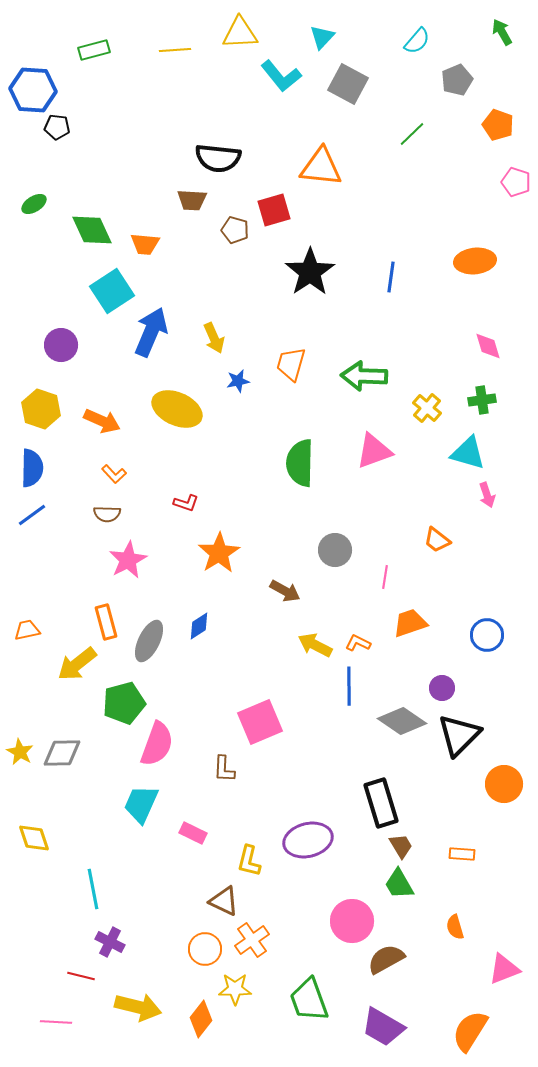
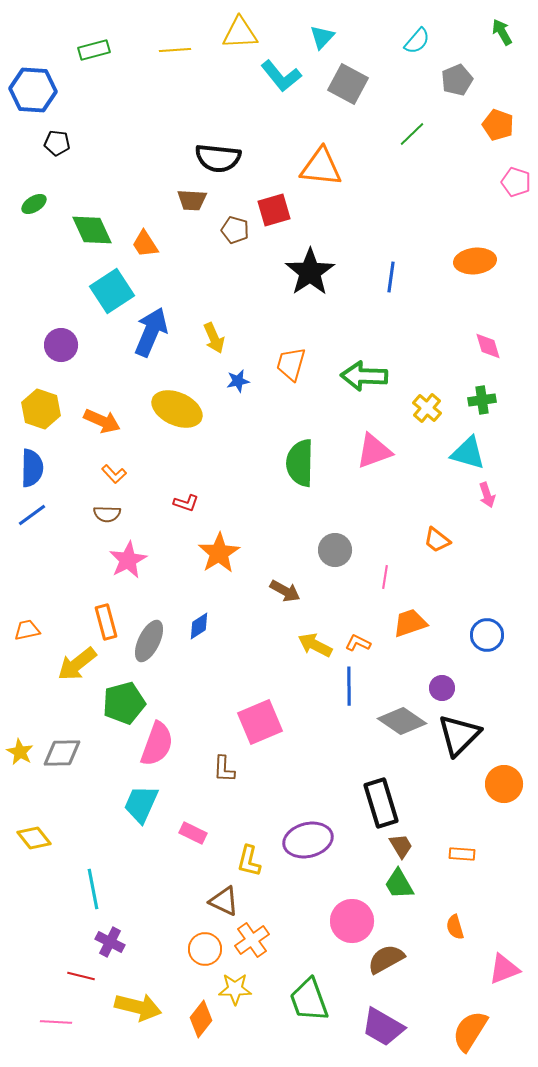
black pentagon at (57, 127): moved 16 px down
orange trapezoid at (145, 244): rotated 52 degrees clockwise
yellow diamond at (34, 838): rotated 20 degrees counterclockwise
